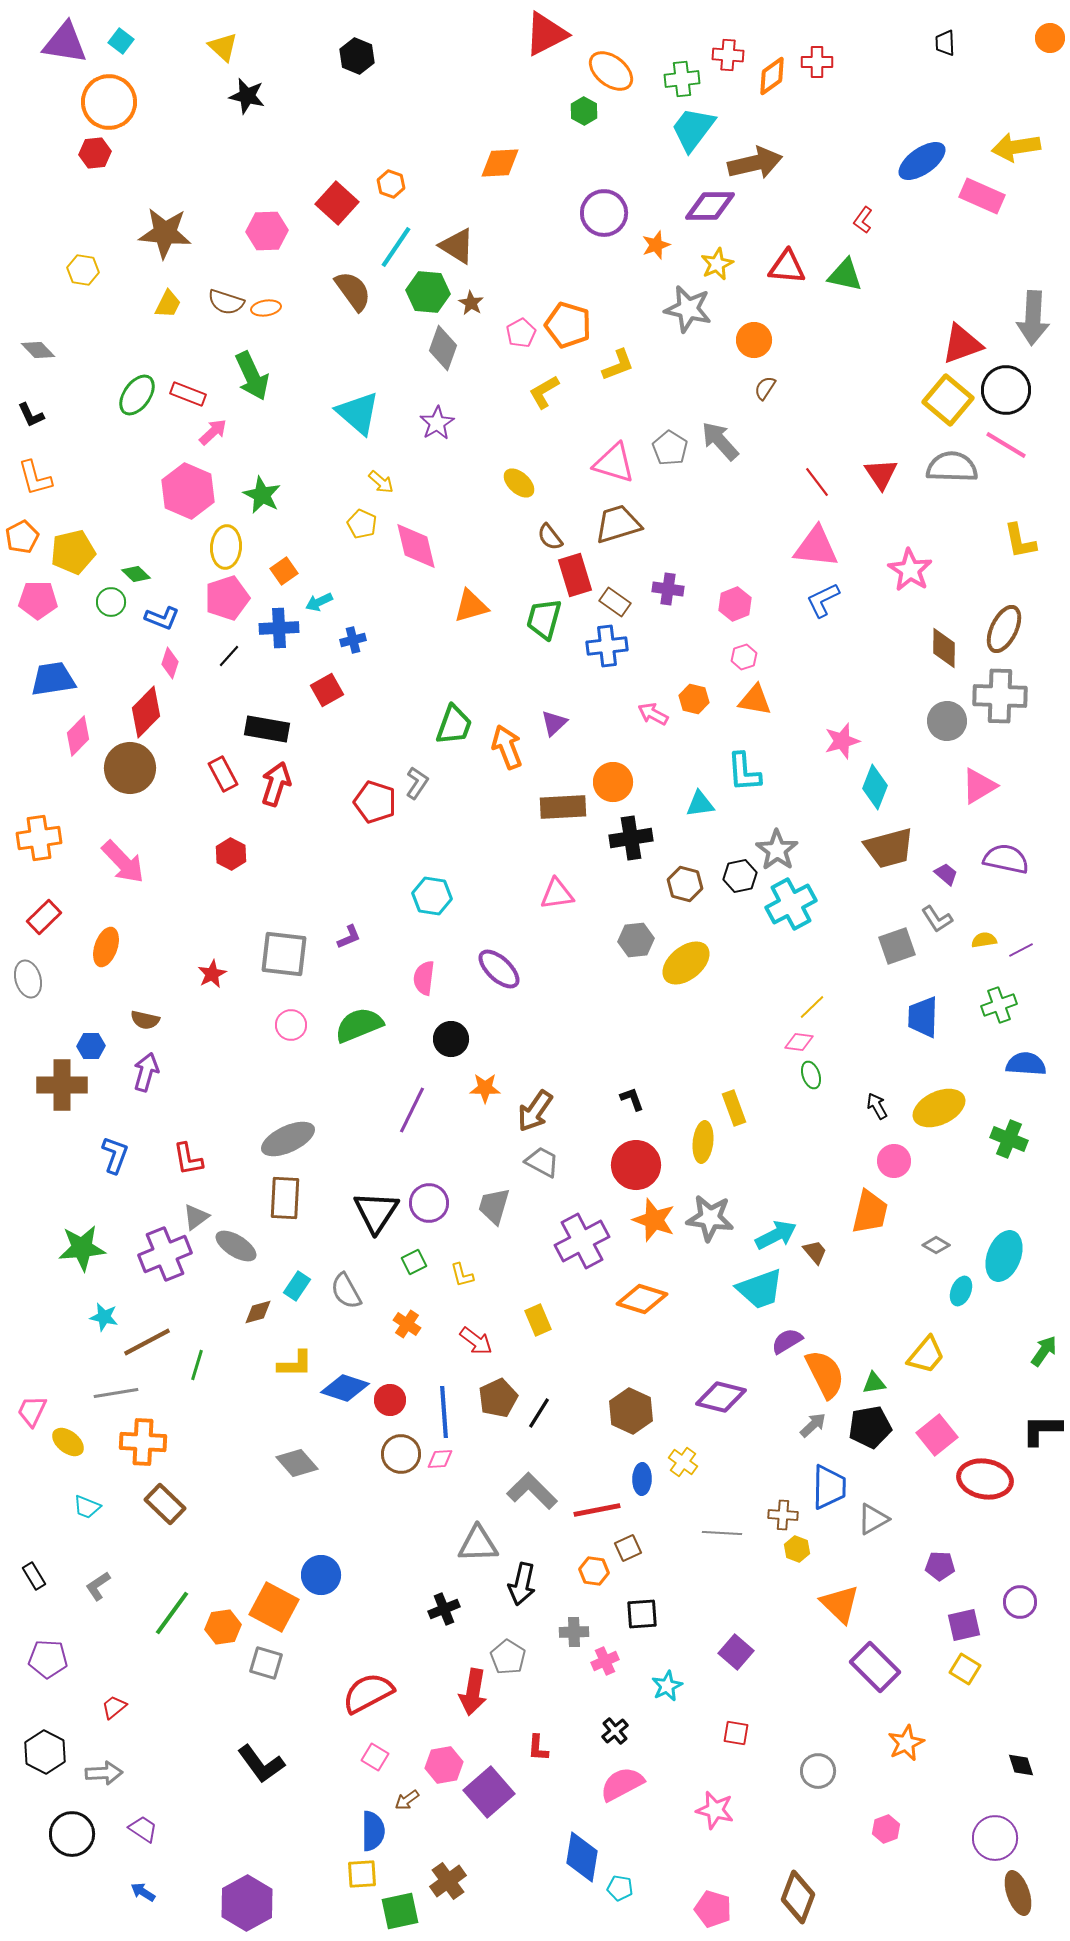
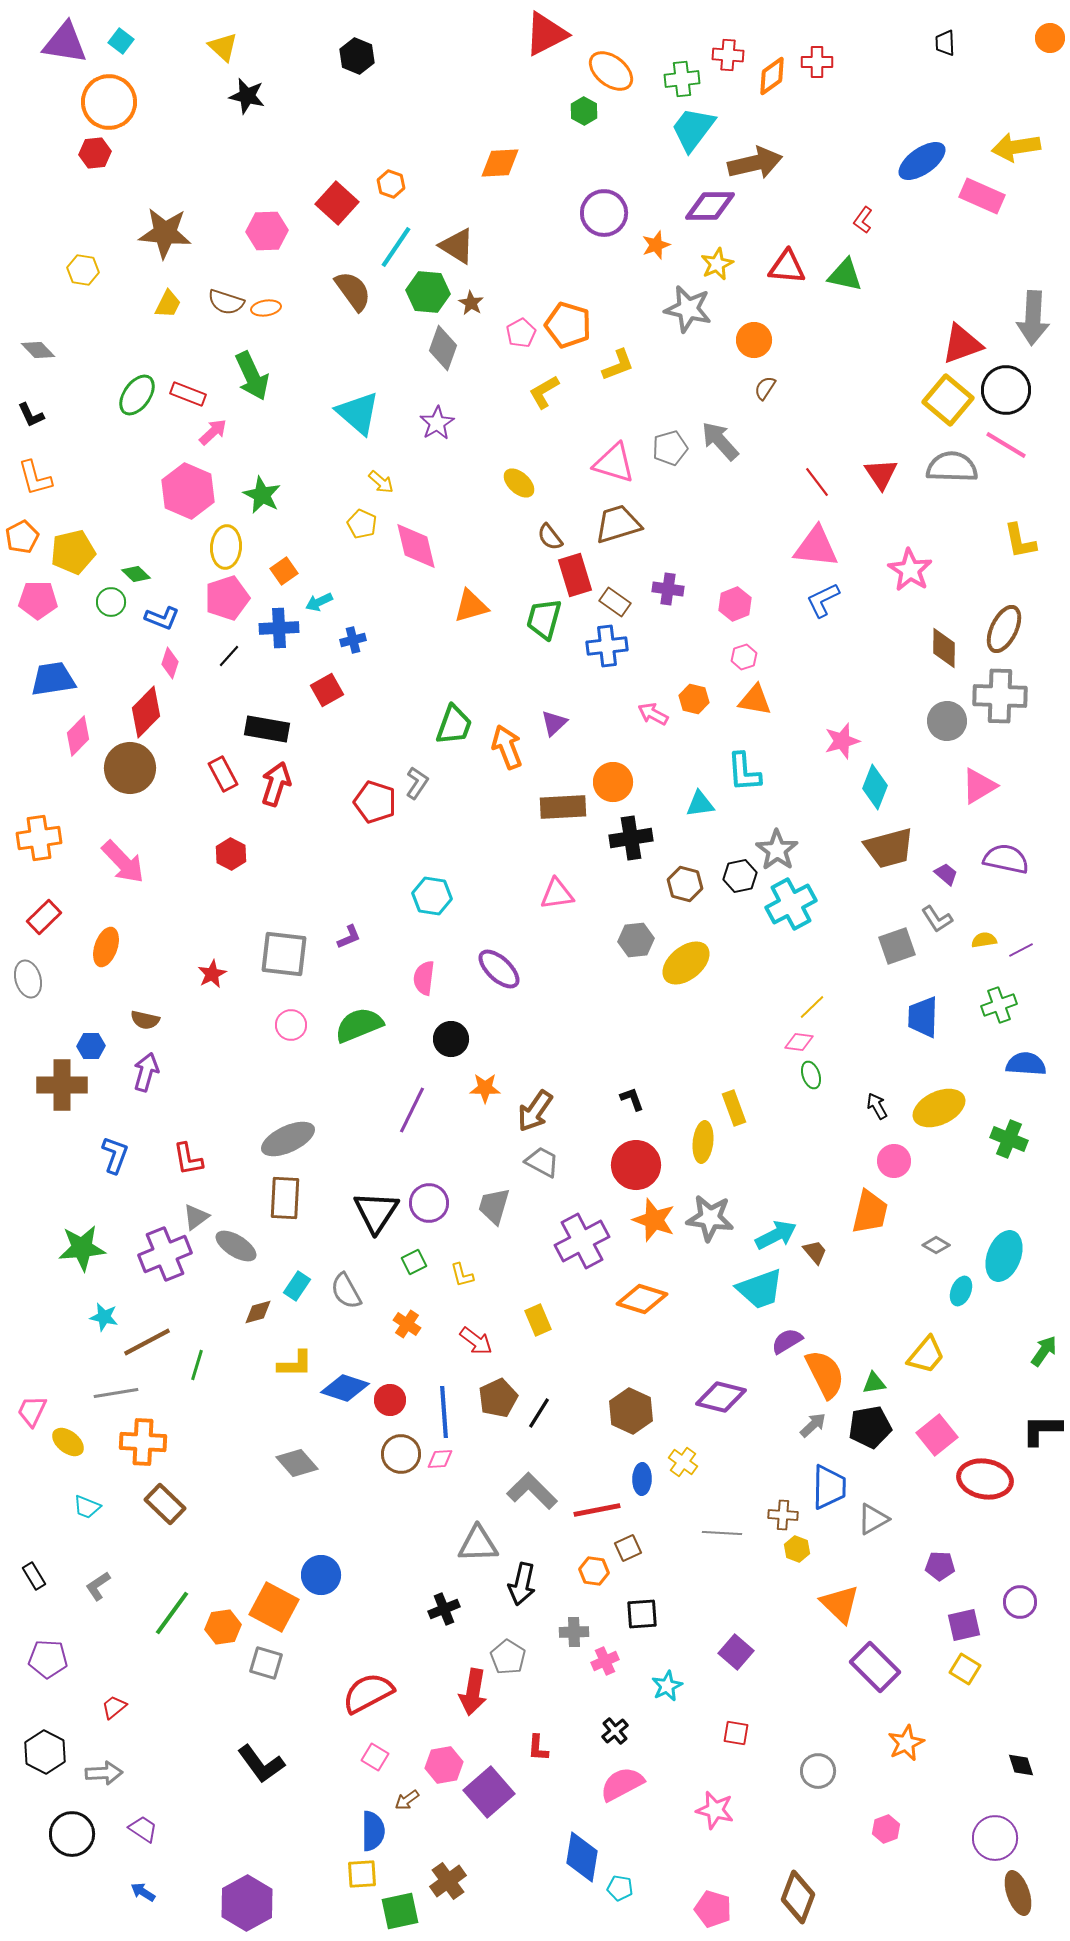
gray pentagon at (670, 448): rotated 24 degrees clockwise
